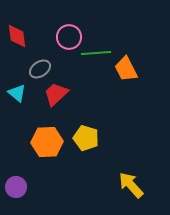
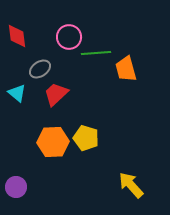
orange trapezoid: rotated 12 degrees clockwise
orange hexagon: moved 6 px right
